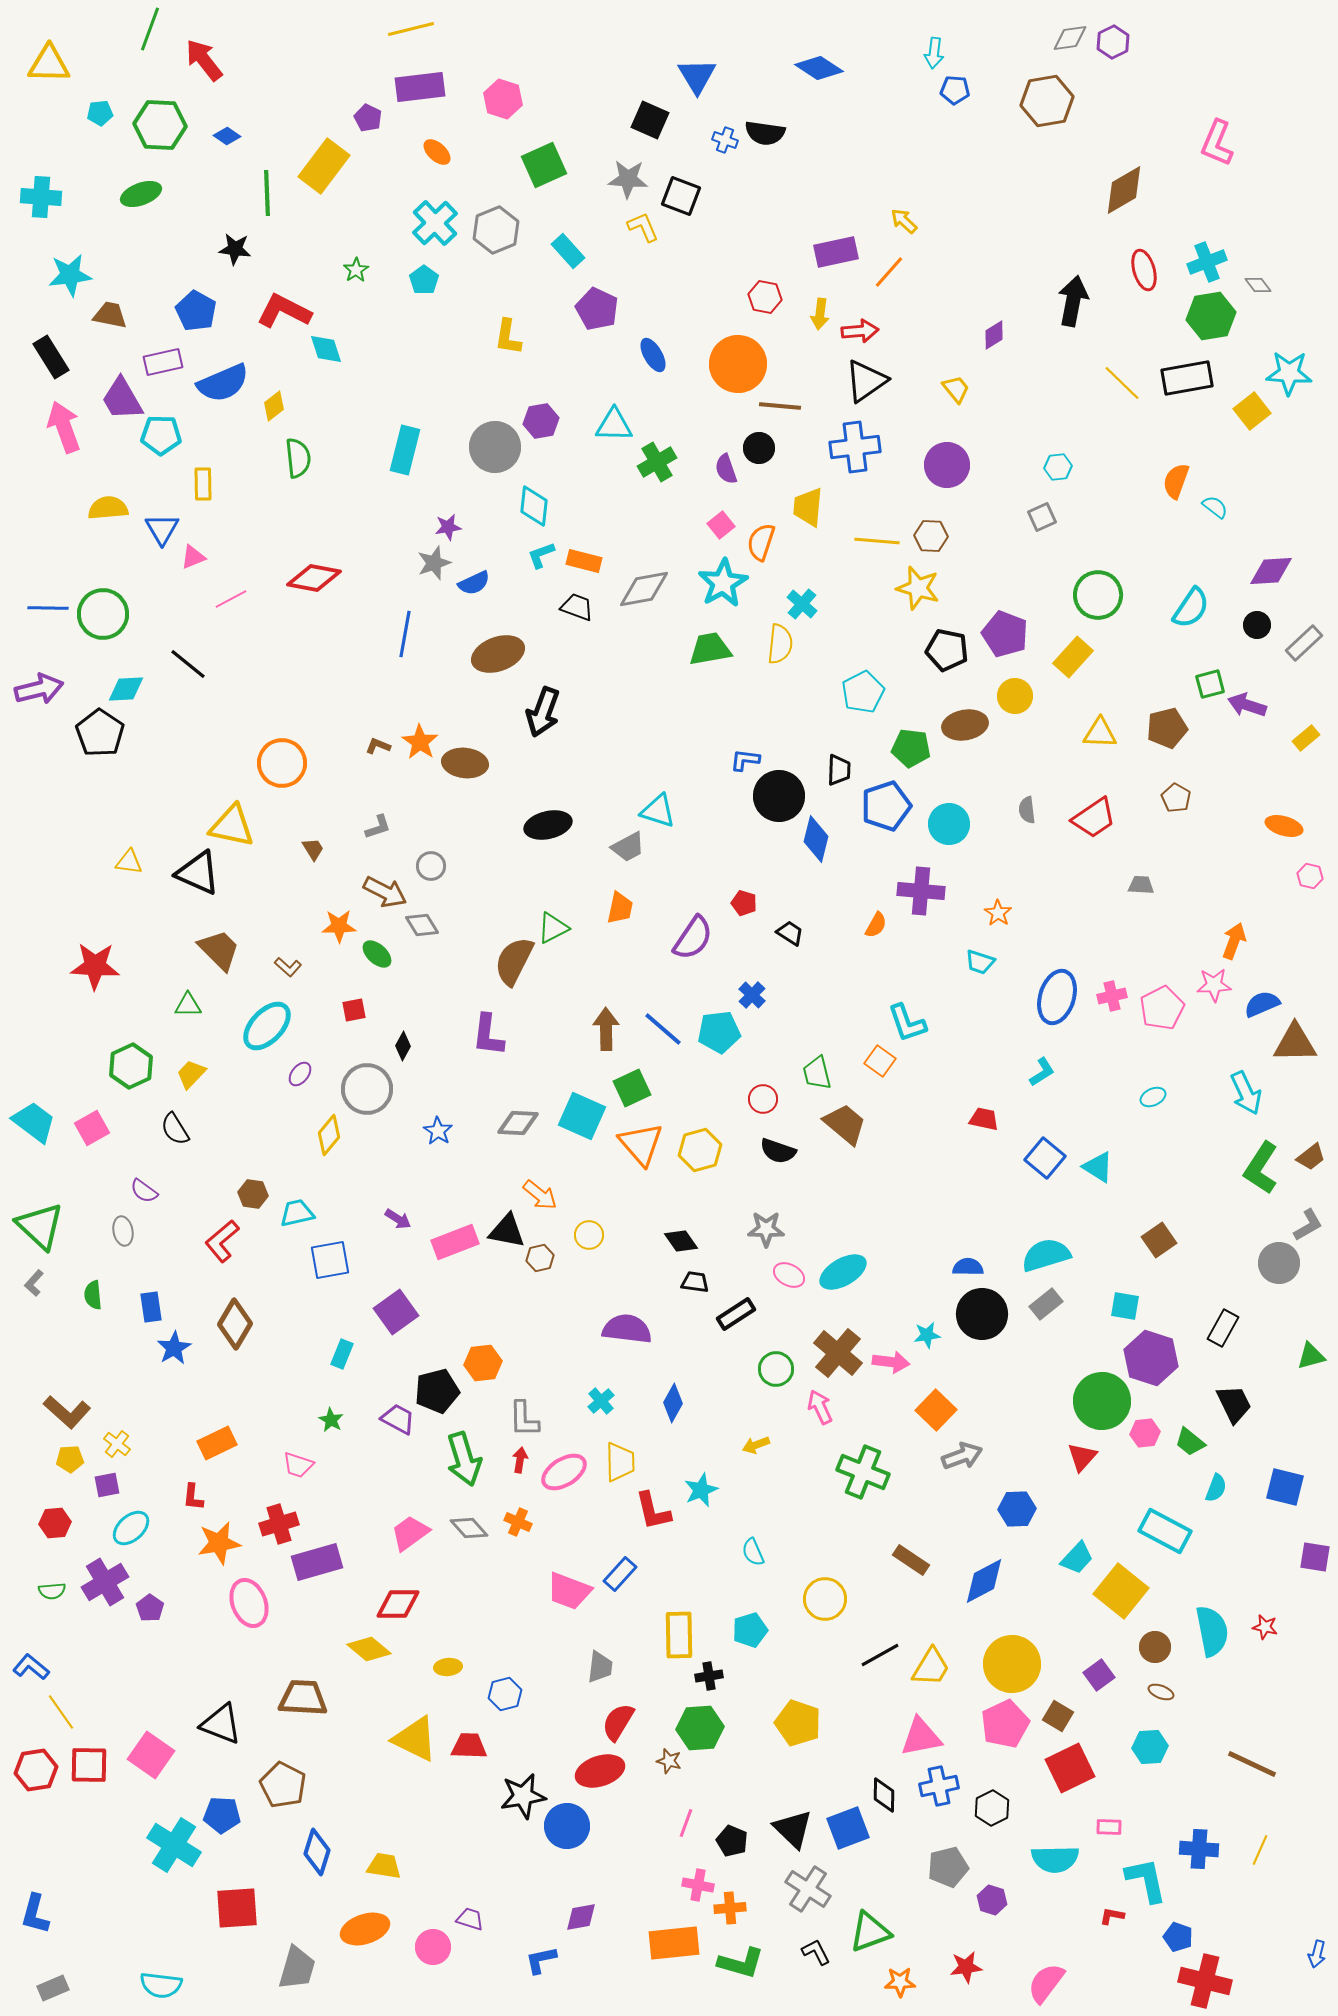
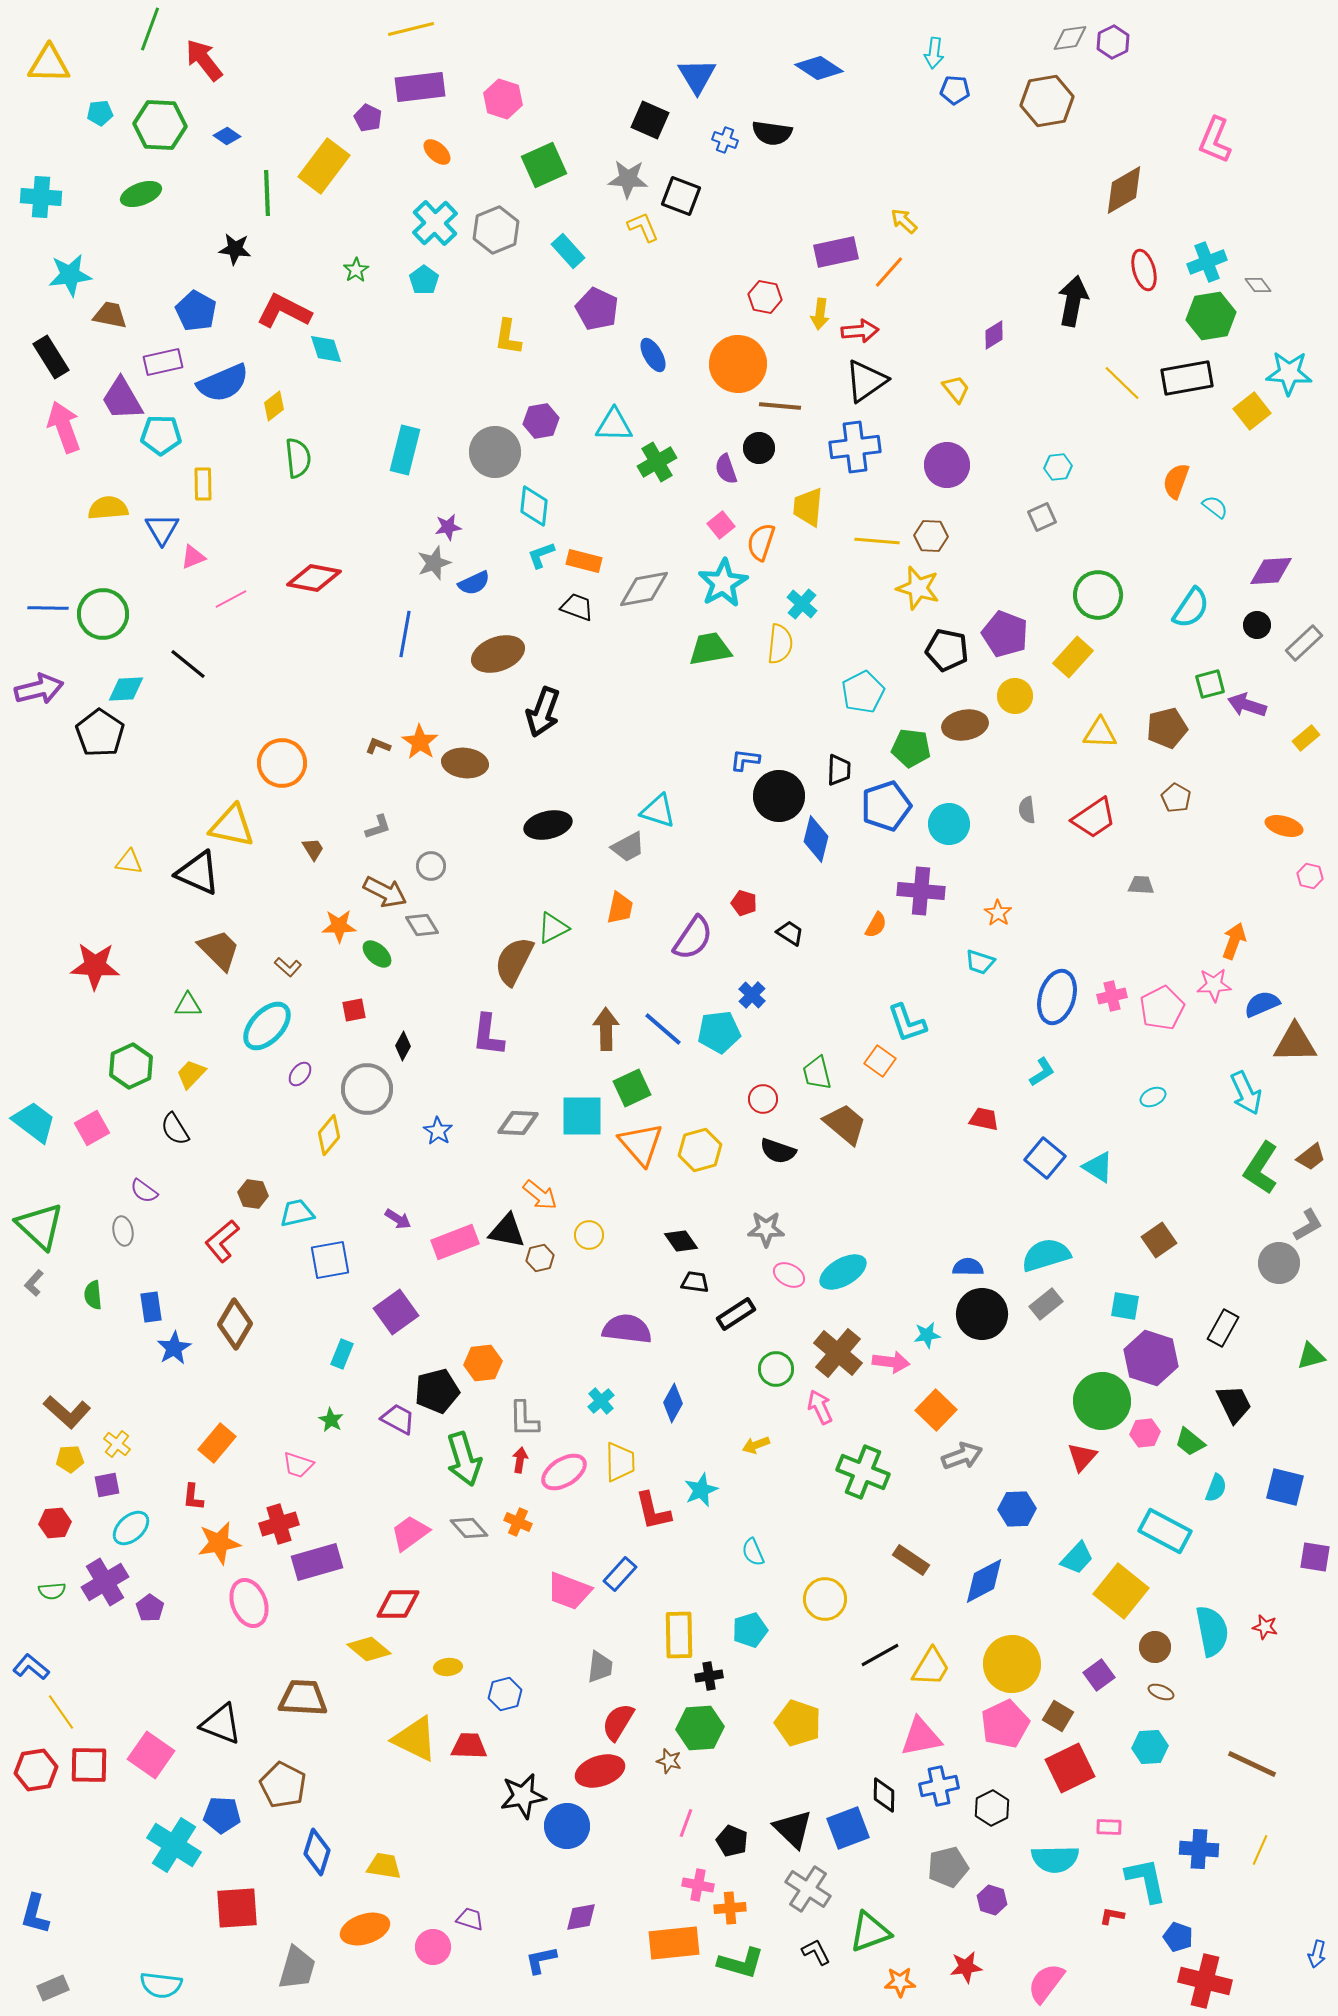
black semicircle at (765, 133): moved 7 px right
pink L-shape at (1217, 143): moved 2 px left, 3 px up
gray circle at (495, 447): moved 5 px down
cyan square at (582, 1116): rotated 24 degrees counterclockwise
orange rectangle at (217, 1443): rotated 24 degrees counterclockwise
